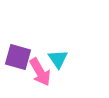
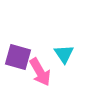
cyan triangle: moved 6 px right, 5 px up
